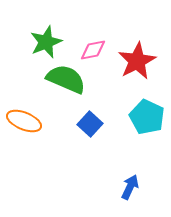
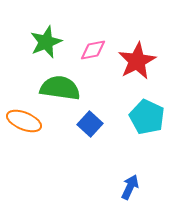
green semicircle: moved 6 px left, 9 px down; rotated 15 degrees counterclockwise
